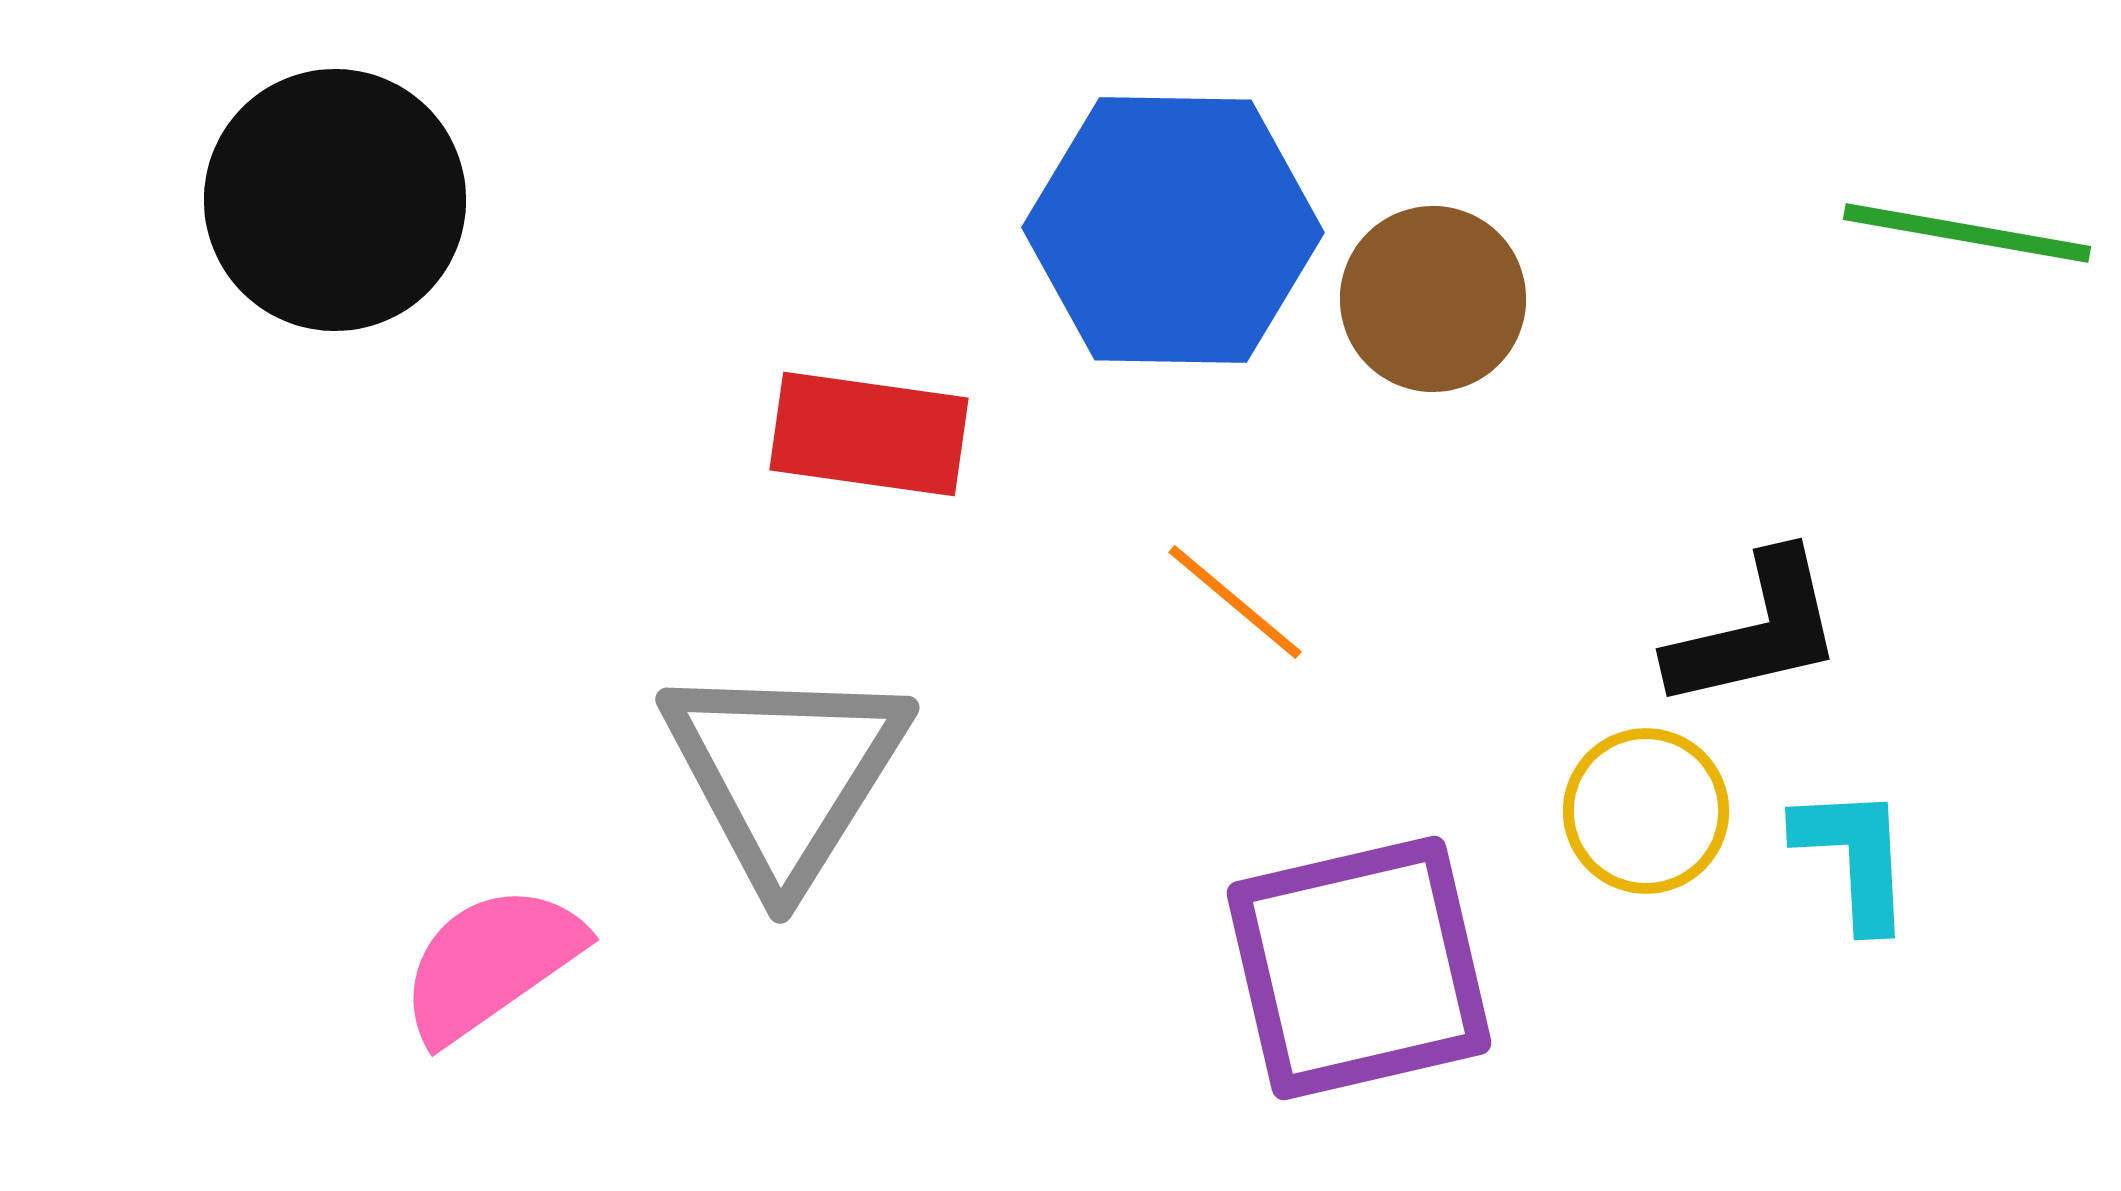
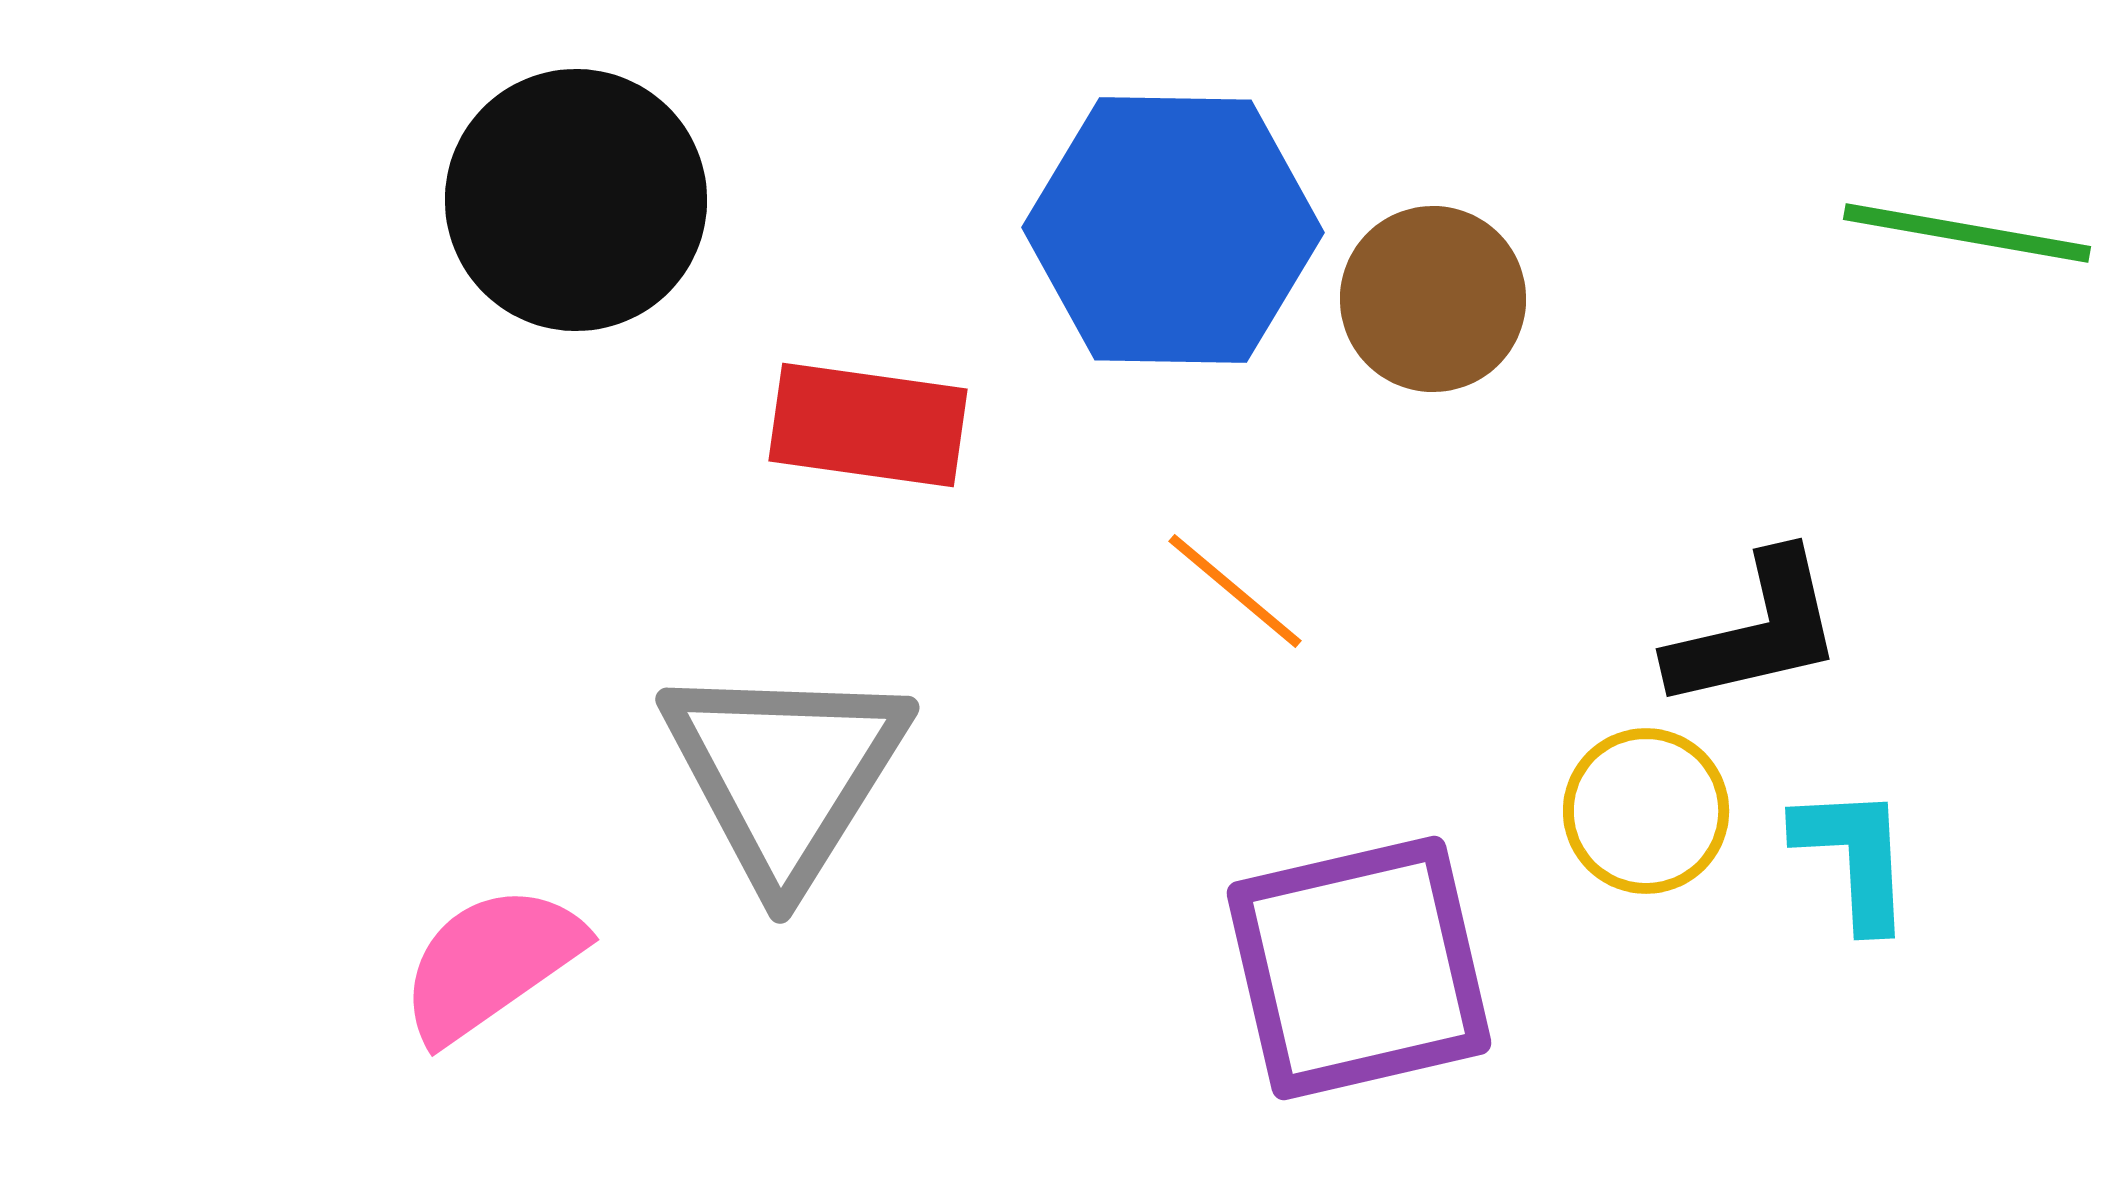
black circle: moved 241 px right
red rectangle: moved 1 px left, 9 px up
orange line: moved 11 px up
